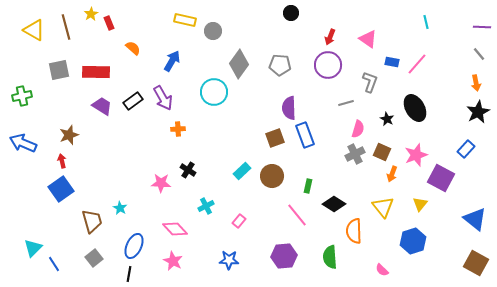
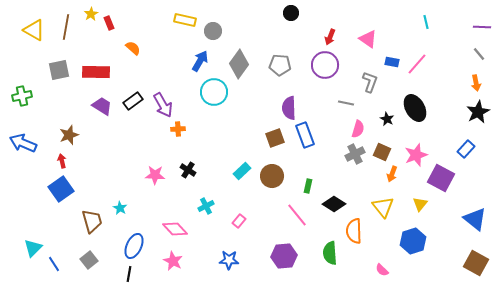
brown line at (66, 27): rotated 25 degrees clockwise
blue arrow at (172, 61): moved 28 px right
purple circle at (328, 65): moved 3 px left
purple arrow at (163, 98): moved 7 px down
gray line at (346, 103): rotated 28 degrees clockwise
pink star at (161, 183): moved 6 px left, 8 px up
green semicircle at (330, 257): moved 4 px up
gray square at (94, 258): moved 5 px left, 2 px down
